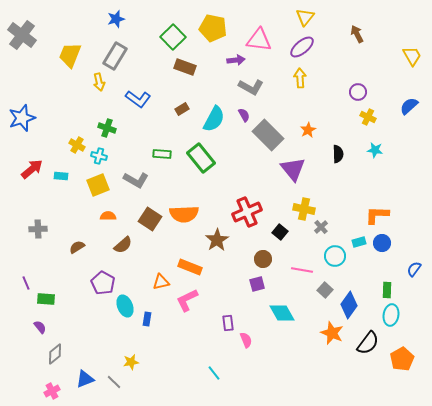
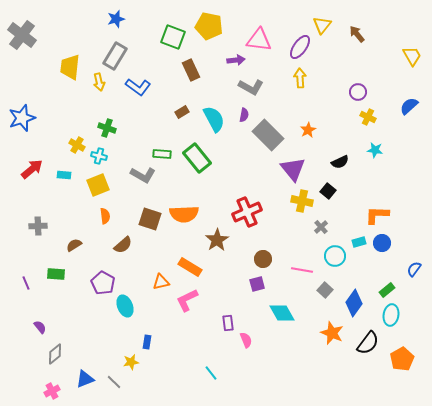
yellow triangle at (305, 17): moved 17 px right, 8 px down
yellow pentagon at (213, 28): moved 4 px left, 2 px up
brown arrow at (357, 34): rotated 12 degrees counterclockwise
green square at (173, 37): rotated 25 degrees counterclockwise
purple ellipse at (302, 47): moved 2 px left; rotated 15 degrees counterclockwise
yellow trapezoid at (70, 55): moved 12 px down; rotated 16 degrees counterclockwise
brown rectangle at (185, 67): moved 6 px right, 3 px down; rotated 45 degrees clockwise
blue L-shape at (138, 99): moved 12 px up
brown rectangle at (182, 109): moved 3 px down
purple semicircle at (244, 115): rotated 40 degrees clockwise
cyan semicircle at (214, 119): rotated 56 degrees counterclockwise
black semicircle at (338, 154): moved 2 px right, 8 px down; rotated 66 degrees clockwise
green rectangle at (201, 158): moved 4 px left
cyan rectangle at (61, 176): moved 3 px right, 1 px up
gray L-shape at (136, 180): moved 7 px right, 5 px up
yellow cross at (304, 209): moved 2 px left, 8 px up
orange semicircle at (108, 216): moved 3 px left; rotated 84 degrees clockwise
brown square at (150, 219): rotated 15 degrees counterclockwise
gray cross at (38, 229): moved 3 px up
black square at (280, 232): moved 48 px right, 41 px up
brown semicircle at (77, 247): moved 3 px left, 2 px up
orange rectangle at (190, 267): rotated 10 degrees clockwise
green rectangle at (387, 290): rotated 49 degrees clockwise
green rectangle at (46, 299): moved 10 px right, 25 px up
blue diamond at (349, 305): moved 5 px right, 2 px up
blue rectangle at (147, 319): moved 23 px down
cyan line at (214, 373): moved 3 px left
